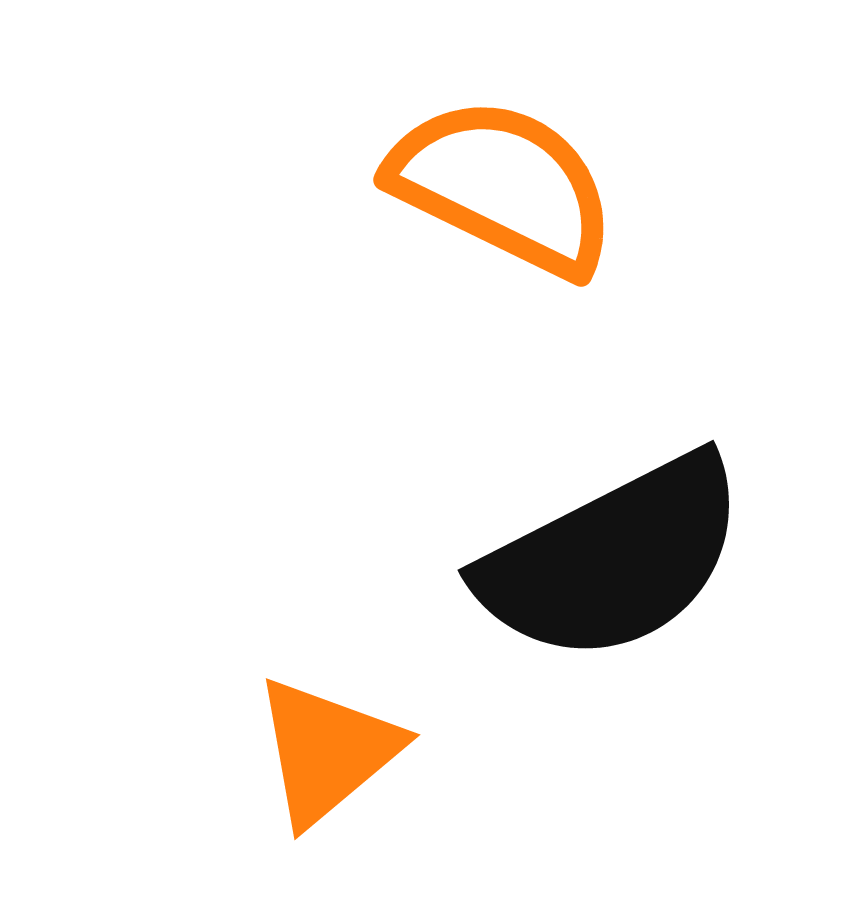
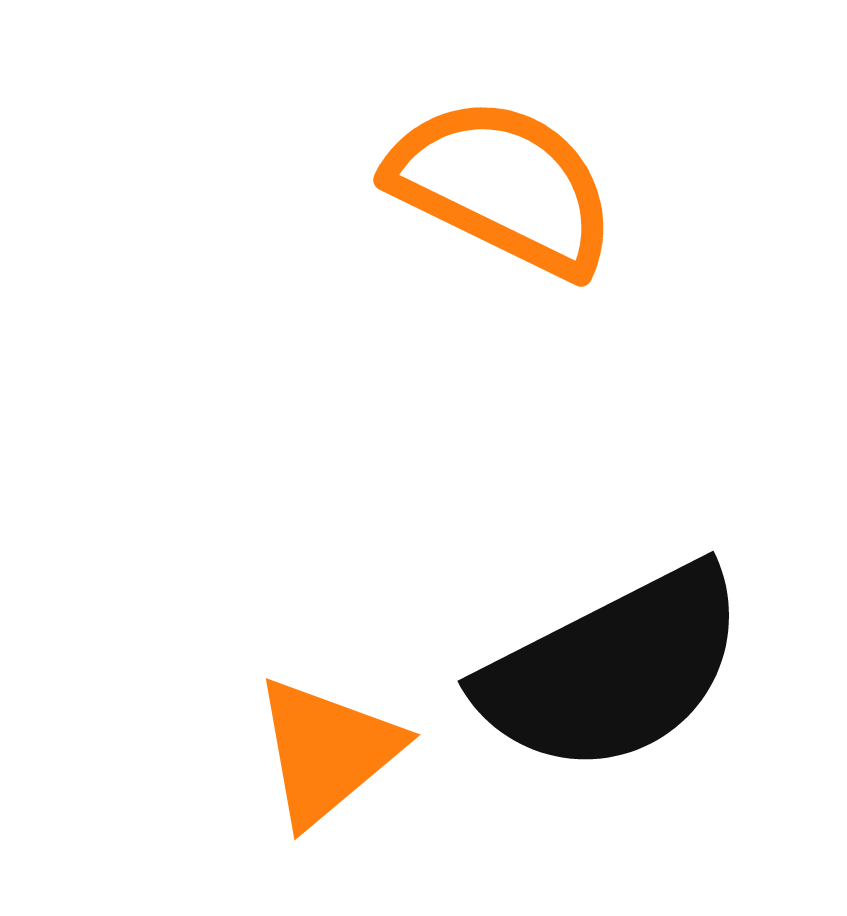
black semicircle: moved 111 px down
